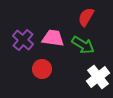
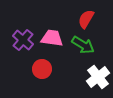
red semicircle: moved 2 px down
pink trapezoid: moved 1 px left
